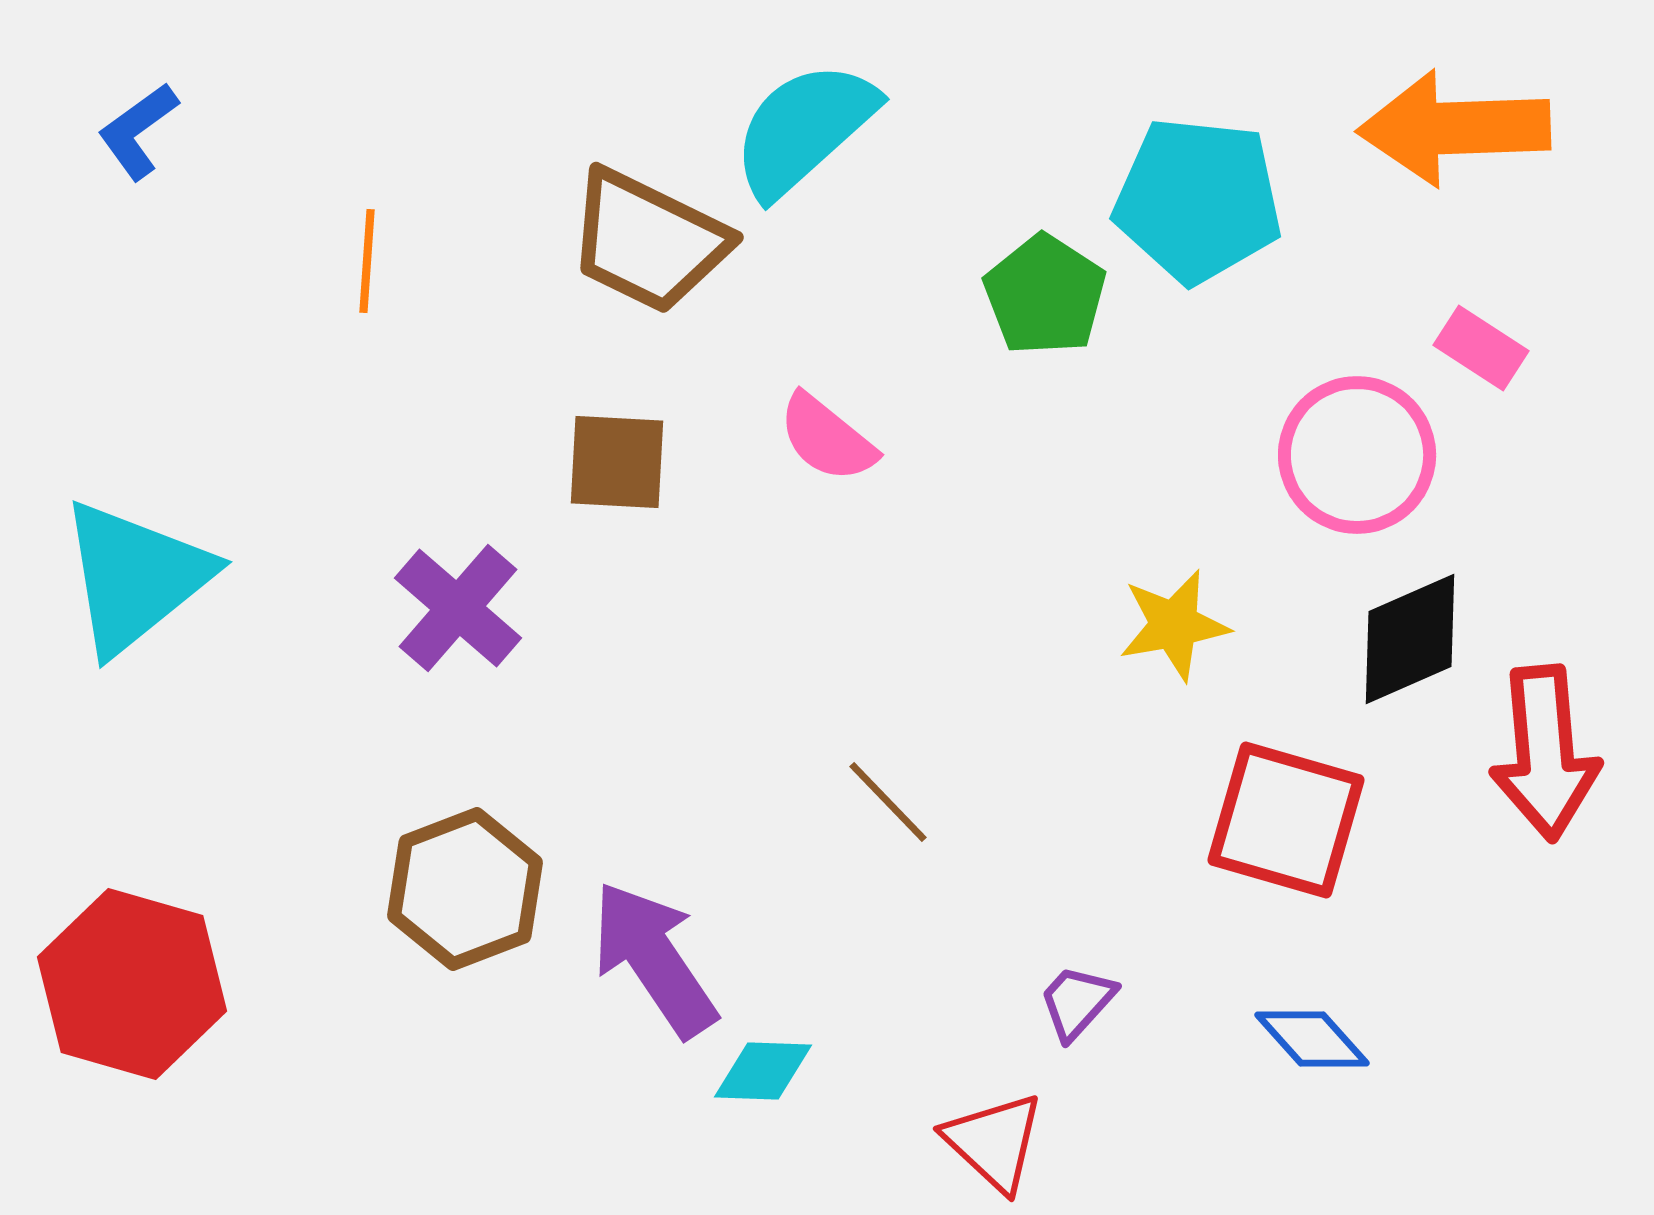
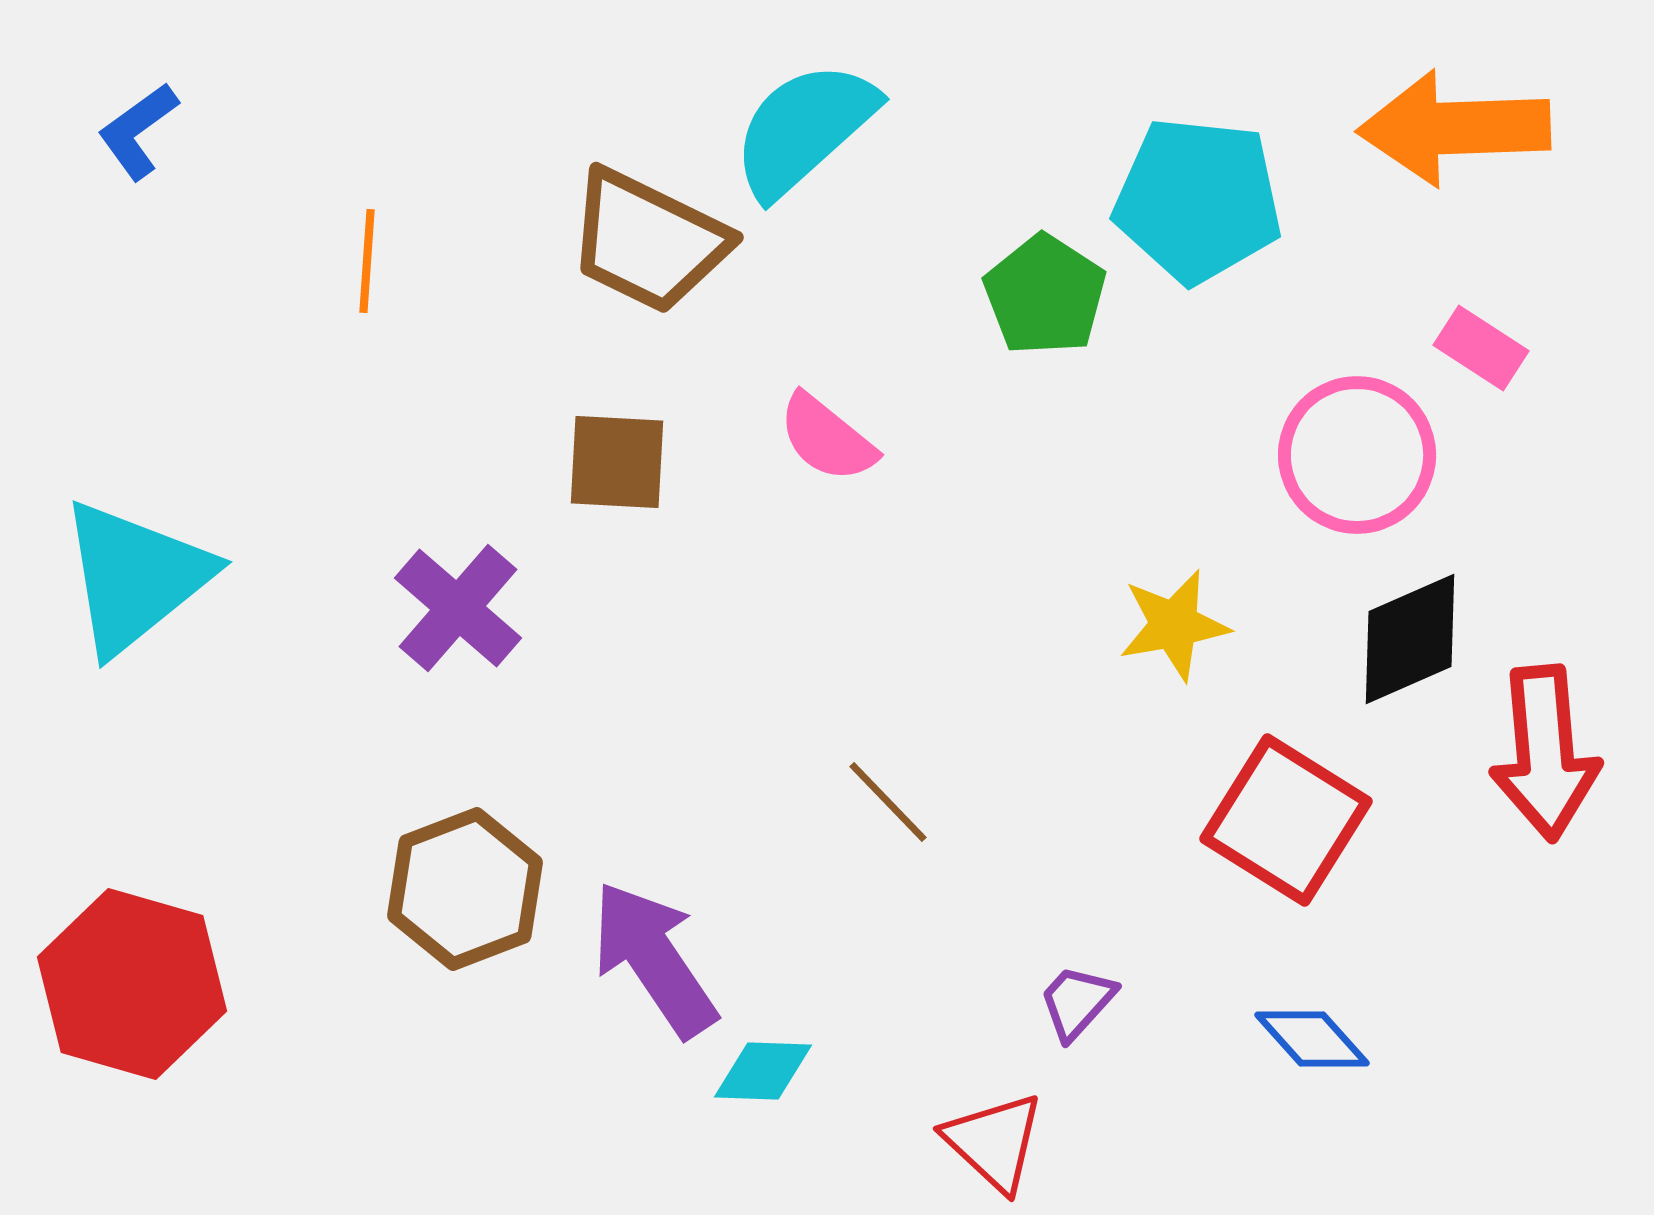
red square: rotated 16 degrees clockwise
